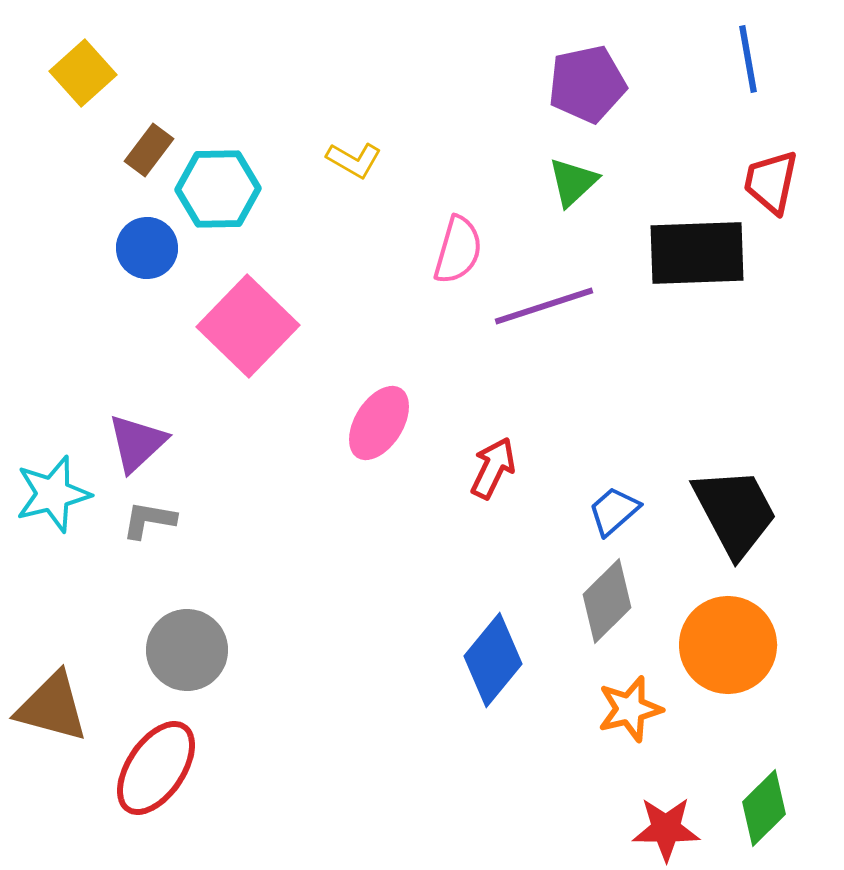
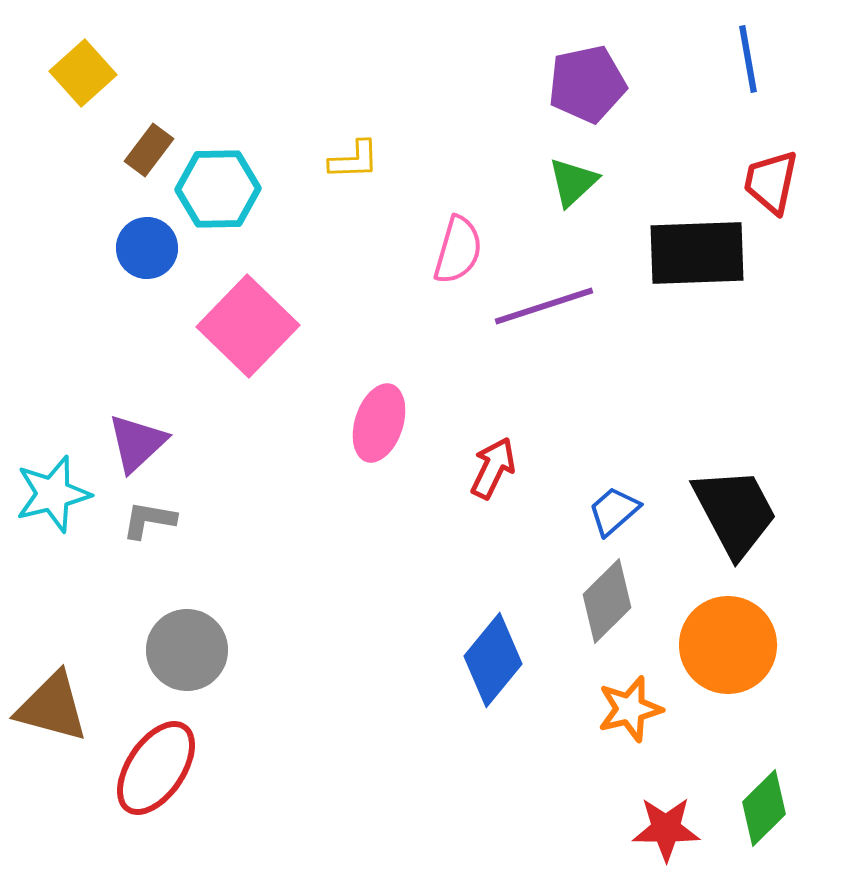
yellow L-shape: rotated 32 degrees counterclockwise
pink ellipse: rotated 14 degrees counterclockwise
